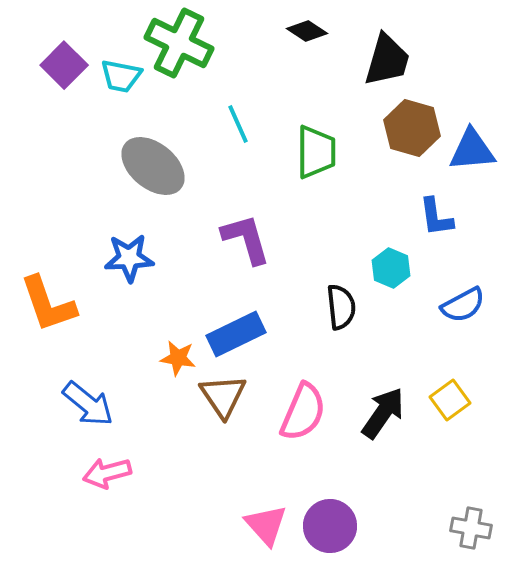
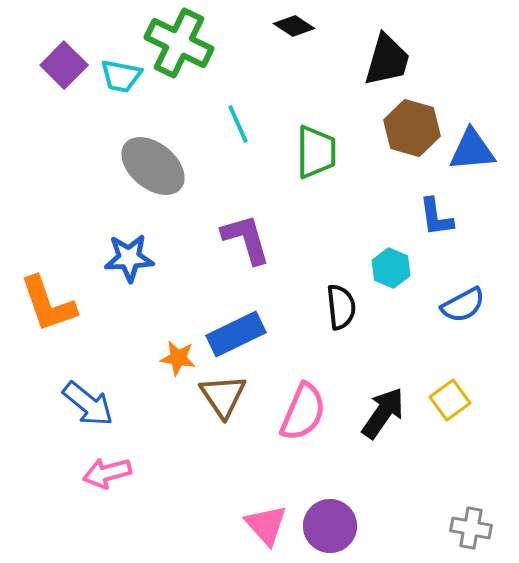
black diamond: moved 13 px left, 5 px up
